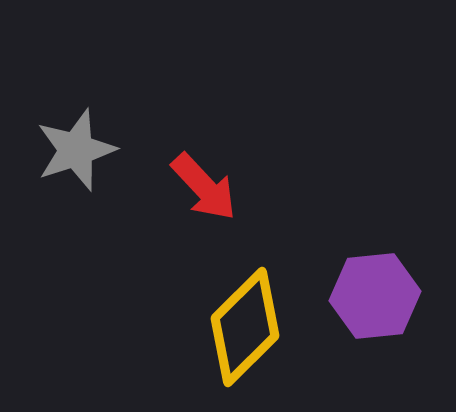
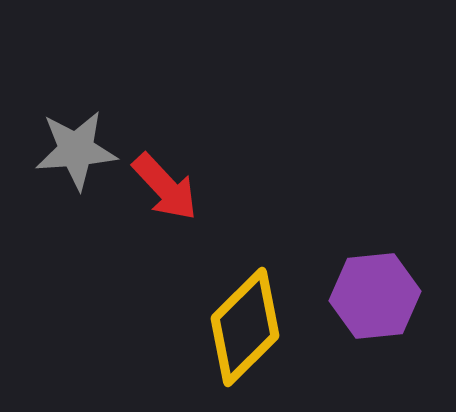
gray star: rotated 14 degrees clockwise
red arrow: moved 39 px left
